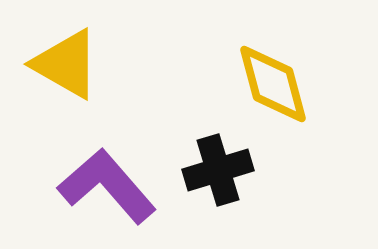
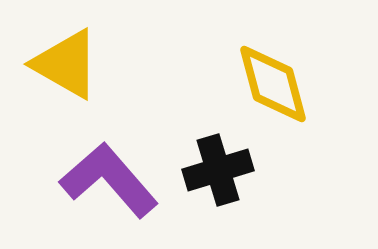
purple L-shape: moved 2 px right, 6 px up
